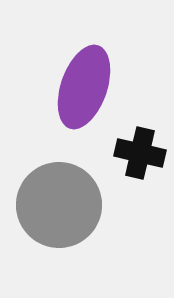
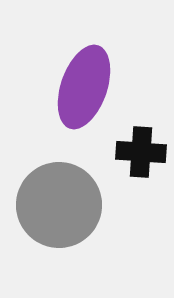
black cross: moved 1 px right, 1 px up; rotated 9 degrees counterclockwise
